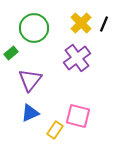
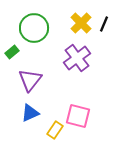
green rectangle: moved 1 px right, 1 px up
